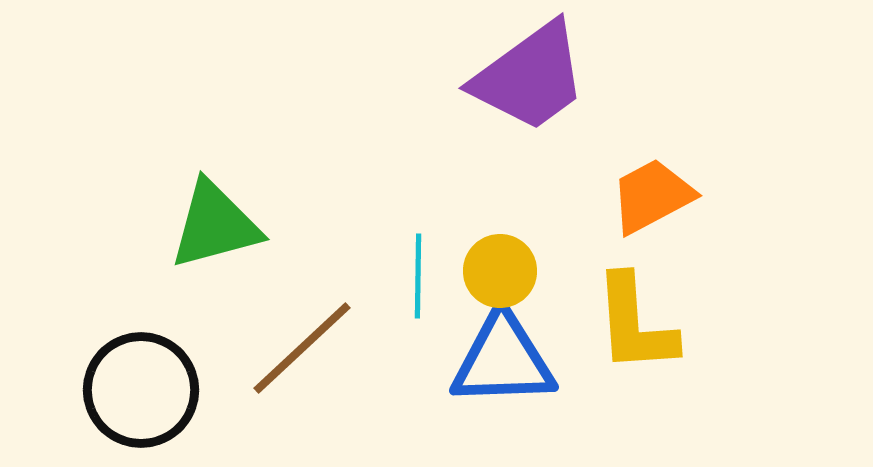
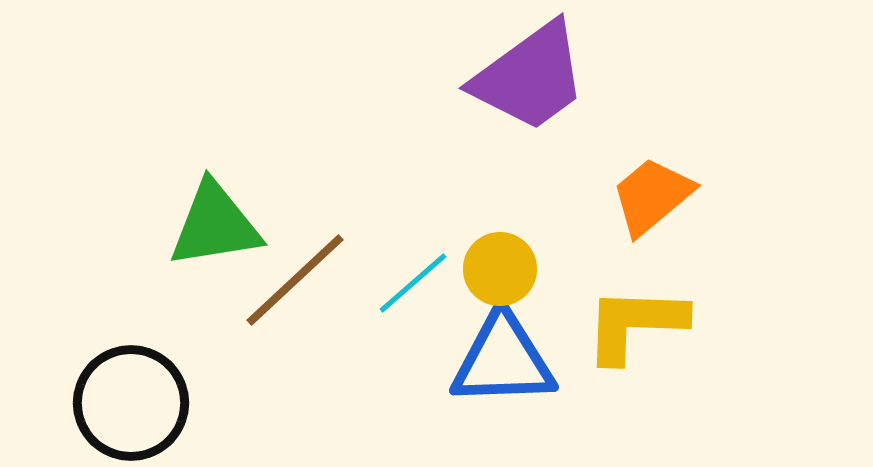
orange trapezoid: rotated 12 degrees counterclockwise
green triangle: rotated 6 degrees clockwise
yellow circle: moved 2 px up
cyan line: moved 5 px left, 7 px down; rotated 48 degrees clockwise
yellow L-shape: rotated 96 degrees clockwise
brown line: moved 7 px left, 68 px up
black circle: moved 10 px left, 13 px down
